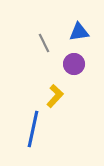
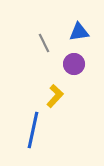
blue line: moved 1 px down
